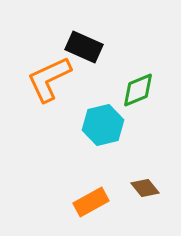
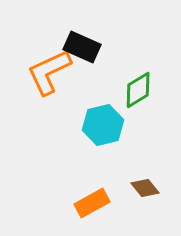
black rectangle: moved 2 px left
orange L-shape: moved 7 px up
green diamond: rotated 9 degrees counterclockwise
orange rectangle: moved 1 px right, 1 px down
